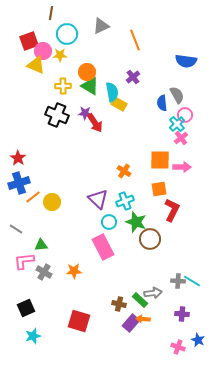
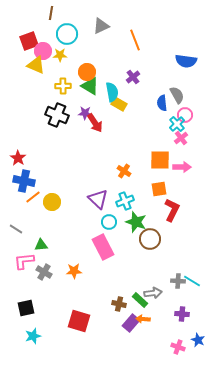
blue cross at (19, 183): moved 5 px right, 2 px up; rotated 30 degrees clockwise
black square at (26, 308): rotated 12 degrees clockwise
